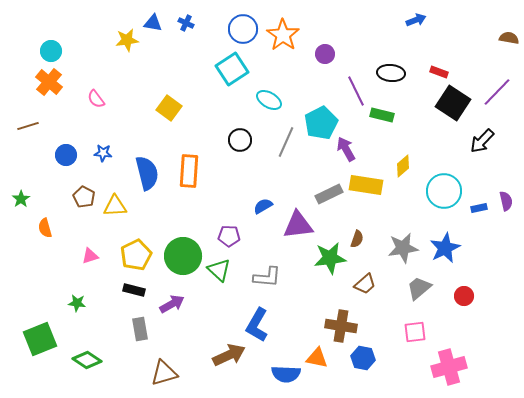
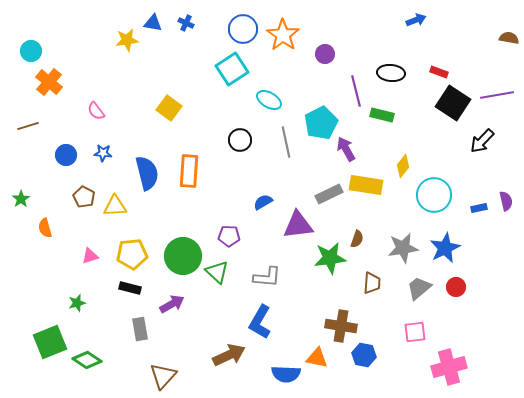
cyan circle at (51, 51): moved 20 px left
purple line at (356, 91): rotated 12 degrees clockwise
purple line at (497, 92): moved 3 px down; rotated 36 degrees clockwise
pink semicircle at (96, 99): moved 12 px down
gray line at (286, 142): rotated 36 degrees counterclockwise
yellow diamond at (403, 166): rotated 10 degrees counterclockwise
cyan circle at (444, 191): moved 10 px left, 4 px down
blue semicircle at (263, 206): moved 4 px up
yellow pentagon at (136, 255): moved 4 px left, 1 px up; rotated 20 degrees clockwise
green triangle at (219, 270): moved 2 px left, 2 px down
brown trapezoid at (365, 284): moved 7 px right, 1 px up; rotated 45 degrees counterclockwise
black rectangle at (134, 290): moved 4 px left, 2 px up
red circle at (464, 296): moved 8 px left, 9 px up
green star at (77, 303): rotated 24 degrees counterclockwise
blue L-shape at (257, 325): moved 3 px right, 3 px up
green square at (40, 339): moved 10 px right, 3 px down
blue hexagon at (363, 358): moved 1 px right, 3 px up
brown triangle at (164, 373): moved 1 px left, 3 px down; rotated 32 degrees counterclockwise
